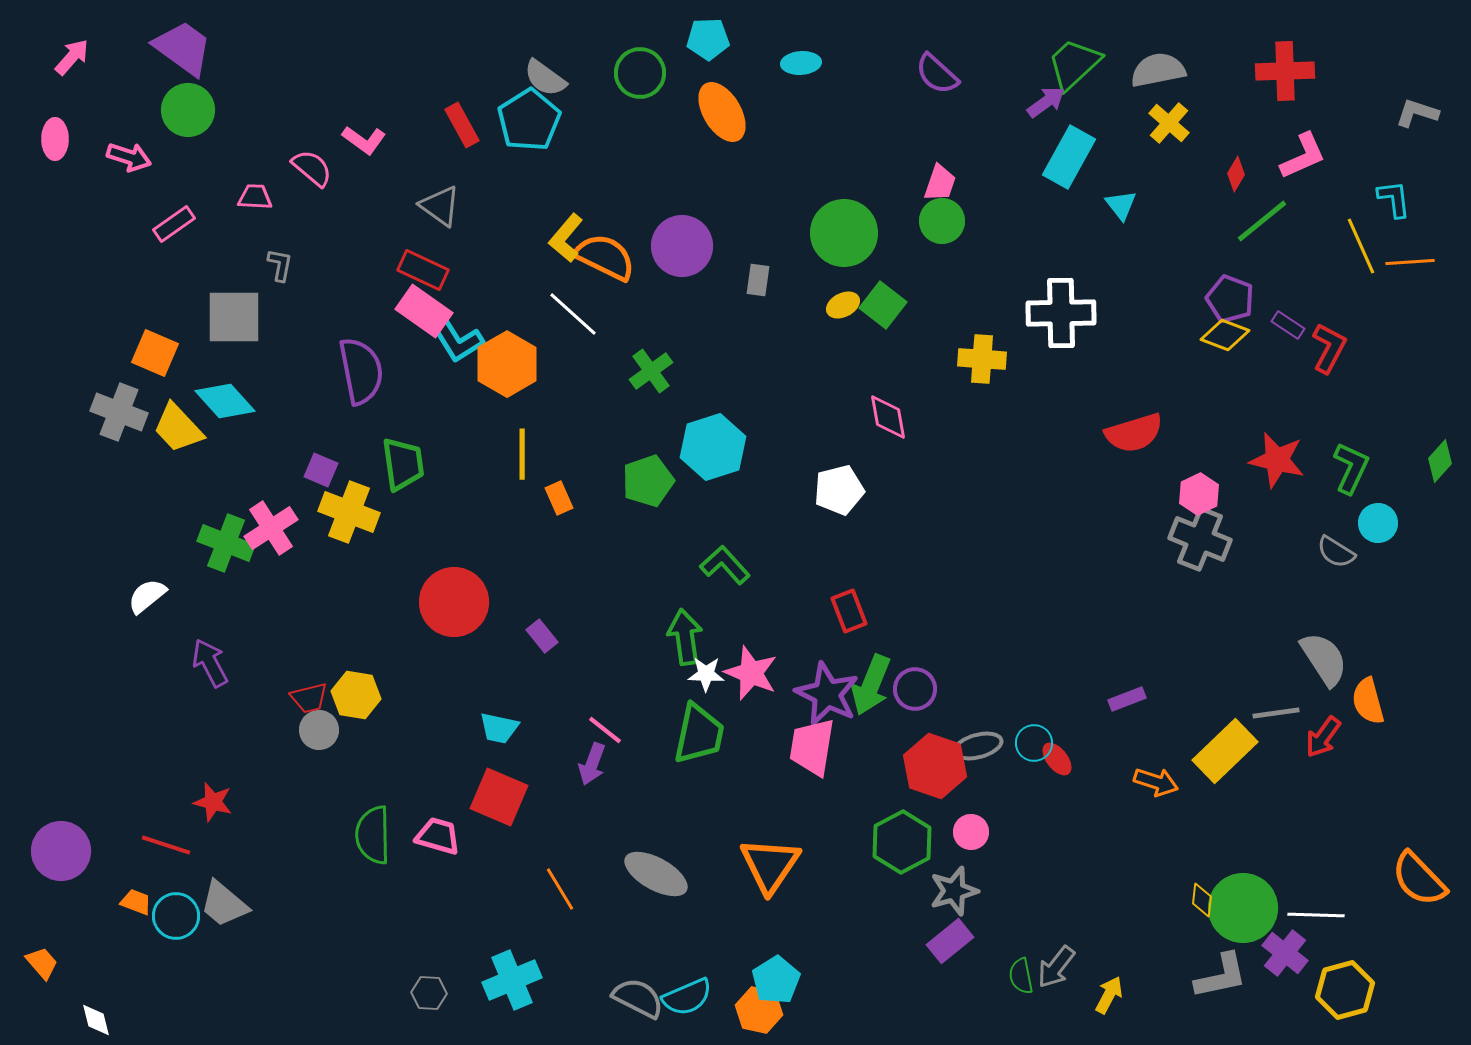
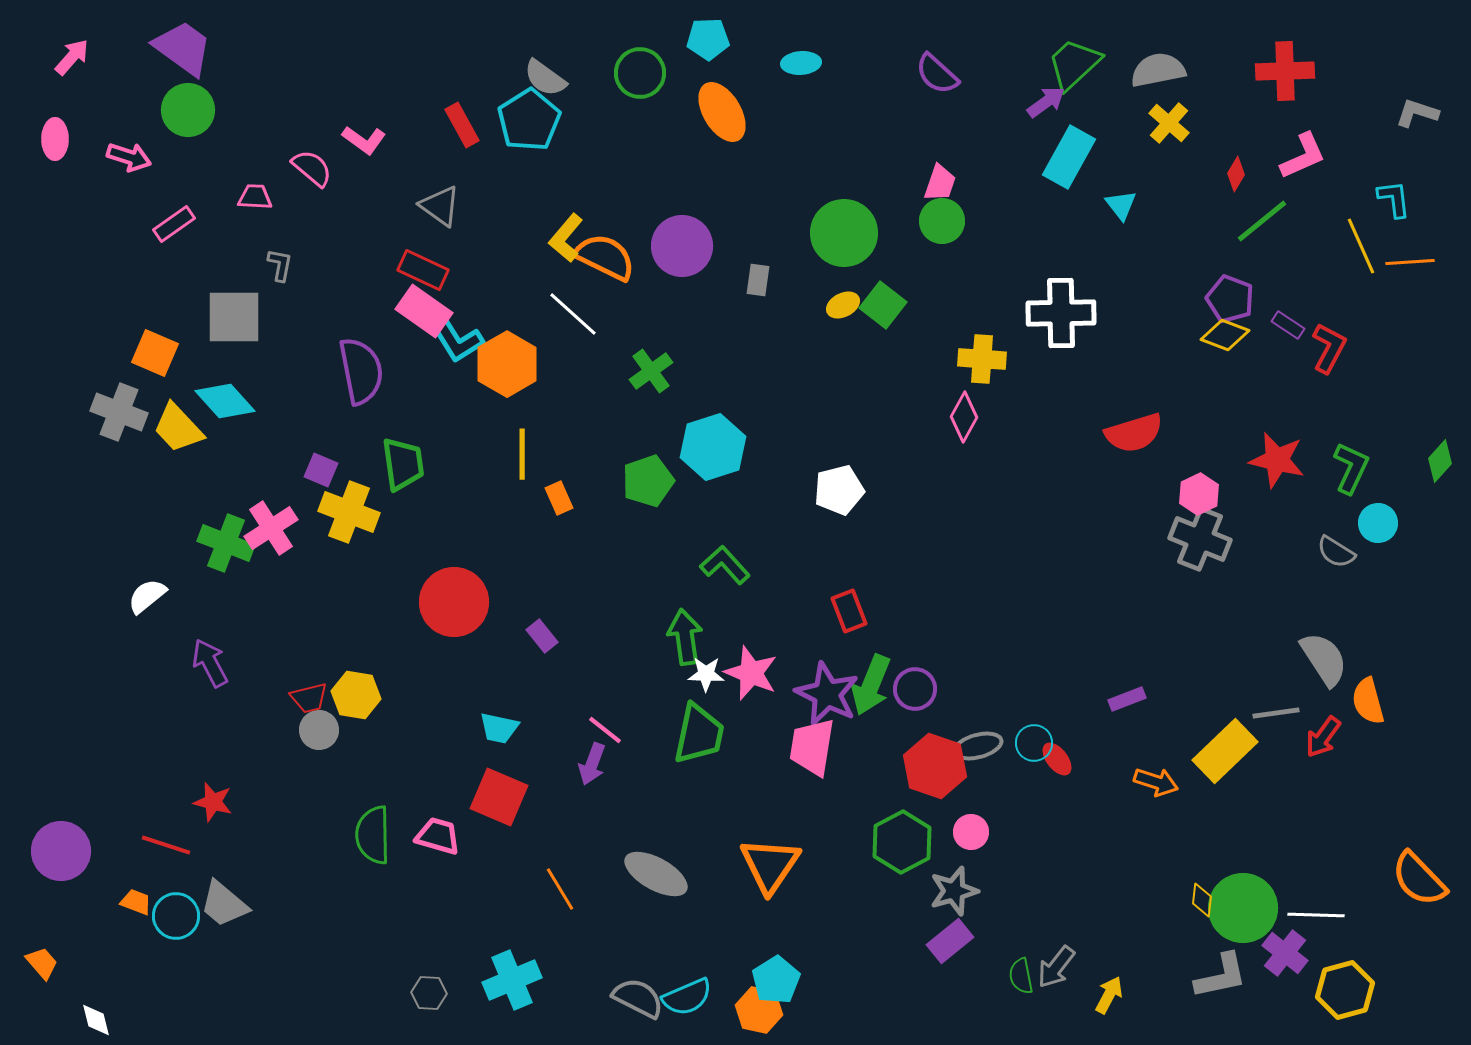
pink diamond at (888, 417): moved 76 px right; rotated 39 degrees clockwise
